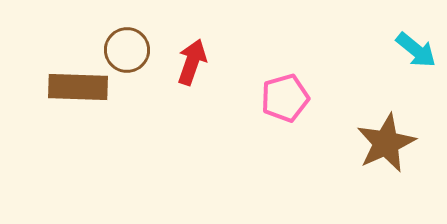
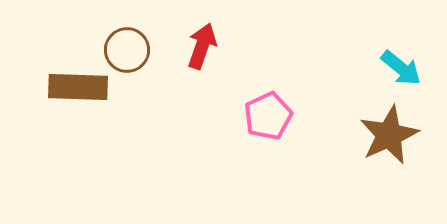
cyan arrow: moved 15 px left, 18 px down
red arrow: moved 10 px right, 16 px up
pink pentagon: moved 17 px left, 18 px down; rotated 9 degrees counterclockwise
brown star: moved 3 px right, 8 px up
